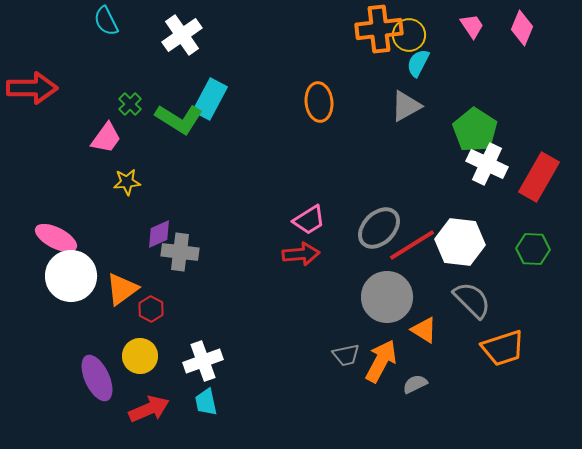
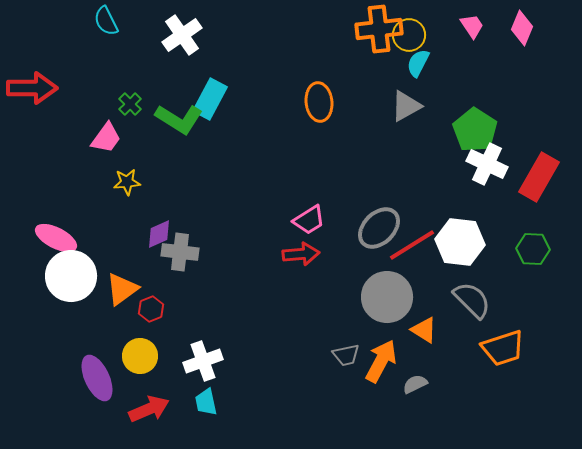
red hexagon at (151, 309): rotated 10 degrees clockwise
